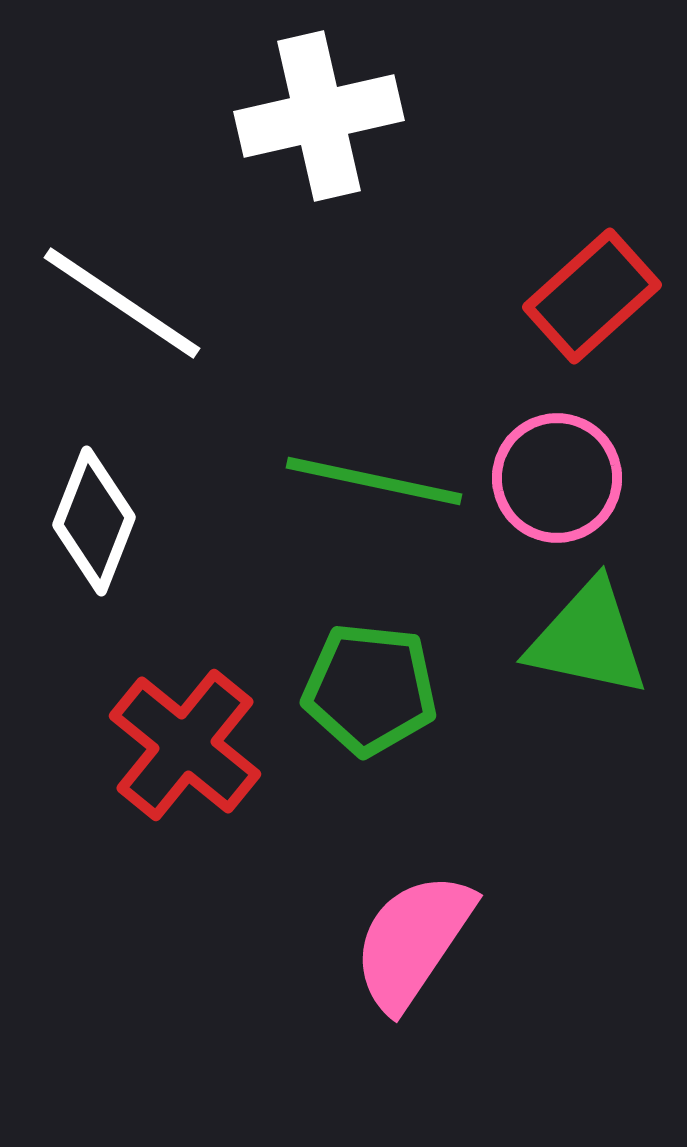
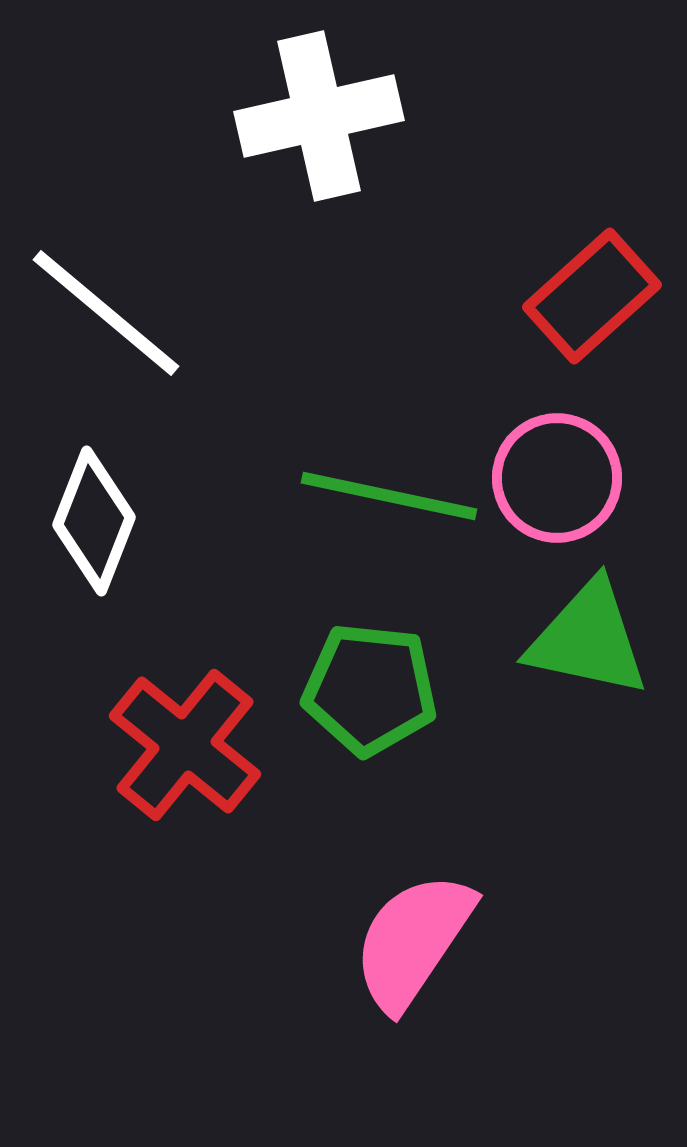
white line: moved 16 px left, 10 px down; rotated 6 degrees clockwise
green line: moved 15 px right, 15 px down
